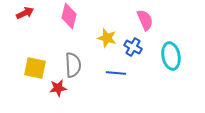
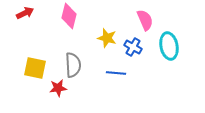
cyan ellipse: moved 2 px left, 10 px up
